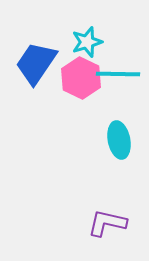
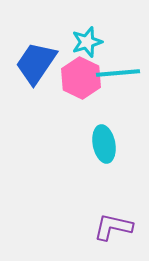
cyan line: moved 1 px up; rotated 6 degrees counterclockwise
cyan ellipse: moved 15 px left, 4 px down
purple L-shape: moved 6 px right, 4 px down
